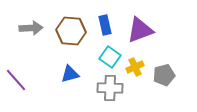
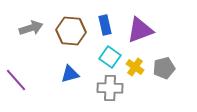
gray arrow: rotated 15 degrees counterclockwise
yellow cross: rotated 30 degrees counterclockwise
gray pentagon: moved 7 px up
